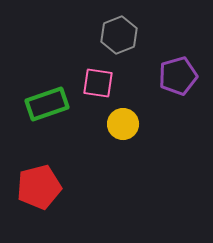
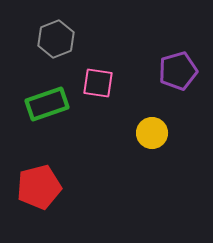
gray hexagon: moved 63 px left, 4 px down
purple pentagon: moved 5 px up
yellow circle: moved 29 px right, 9 px down
